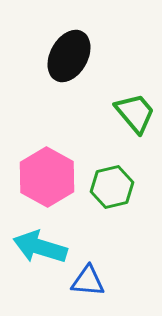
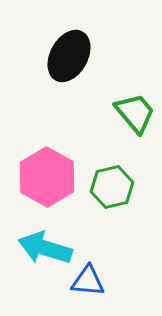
cyan arrow: moved 5 px right, 1 px down
